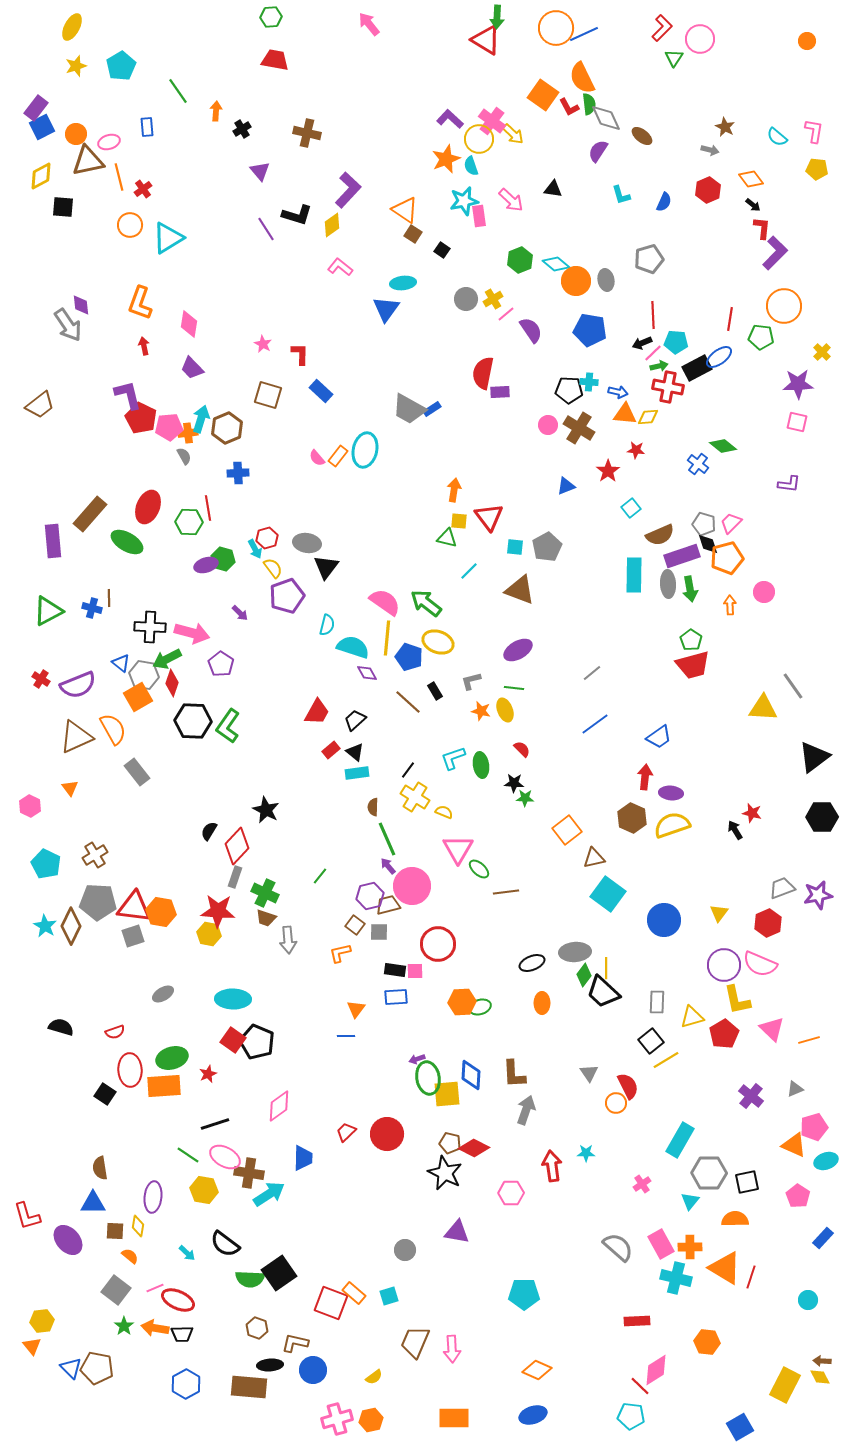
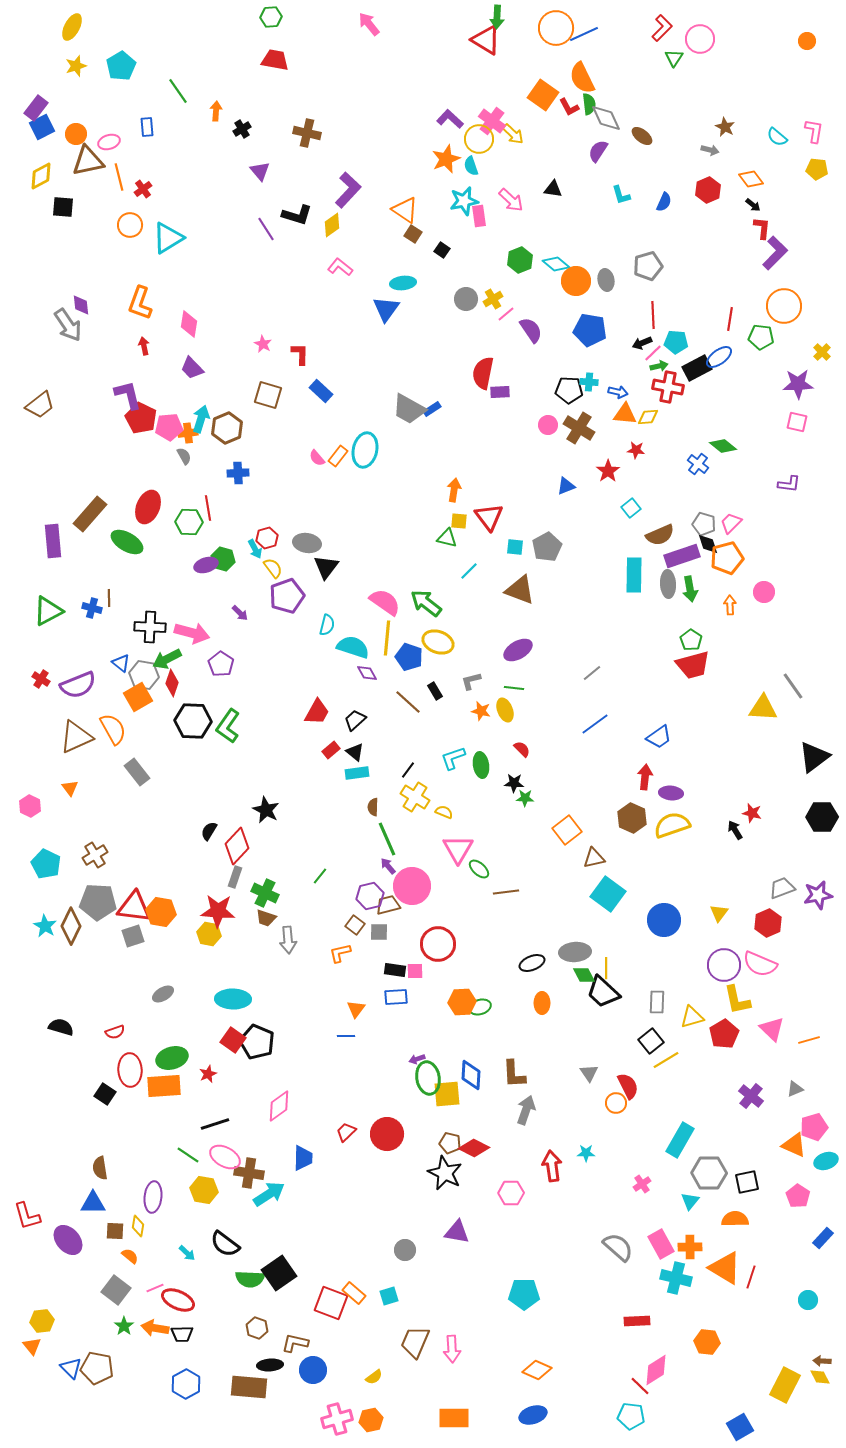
gray pentagon at (649, 259): moved 1 px left, 7 px down
green diamond at (584, 975): rotated 65 degrees counterclockwise
